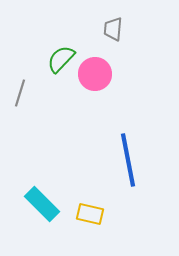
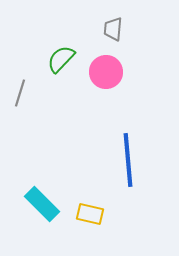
pink circle: moved 11 px right, 2 px up
blue line: rotated 6 degrees clockwise
